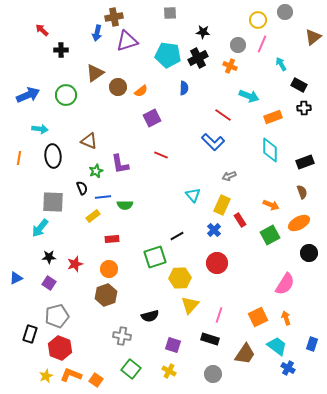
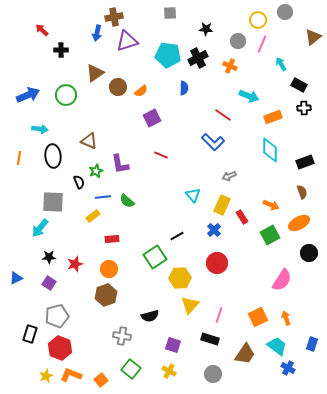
black star at (203, 32): moved 3 px right, 3 px up
gray circle at (238, 45): moved 4 px up
black semicircle at (82, 188): moved 3 px left, 6 px up
green semicircle at (125, 205): moved 2 px right, 4 px up; rotated 42 degrees clockwise
red rectangle at (240, 220): moved 2 px right, 3 px up
green square at (155, 257): rotated 15 degrees counterclockwise
pink semicircle at (285, 284): moved 3 px left, 4 px up
orange square at (96, 380): moved 5 px right; rotated 16 degrees clockwise
